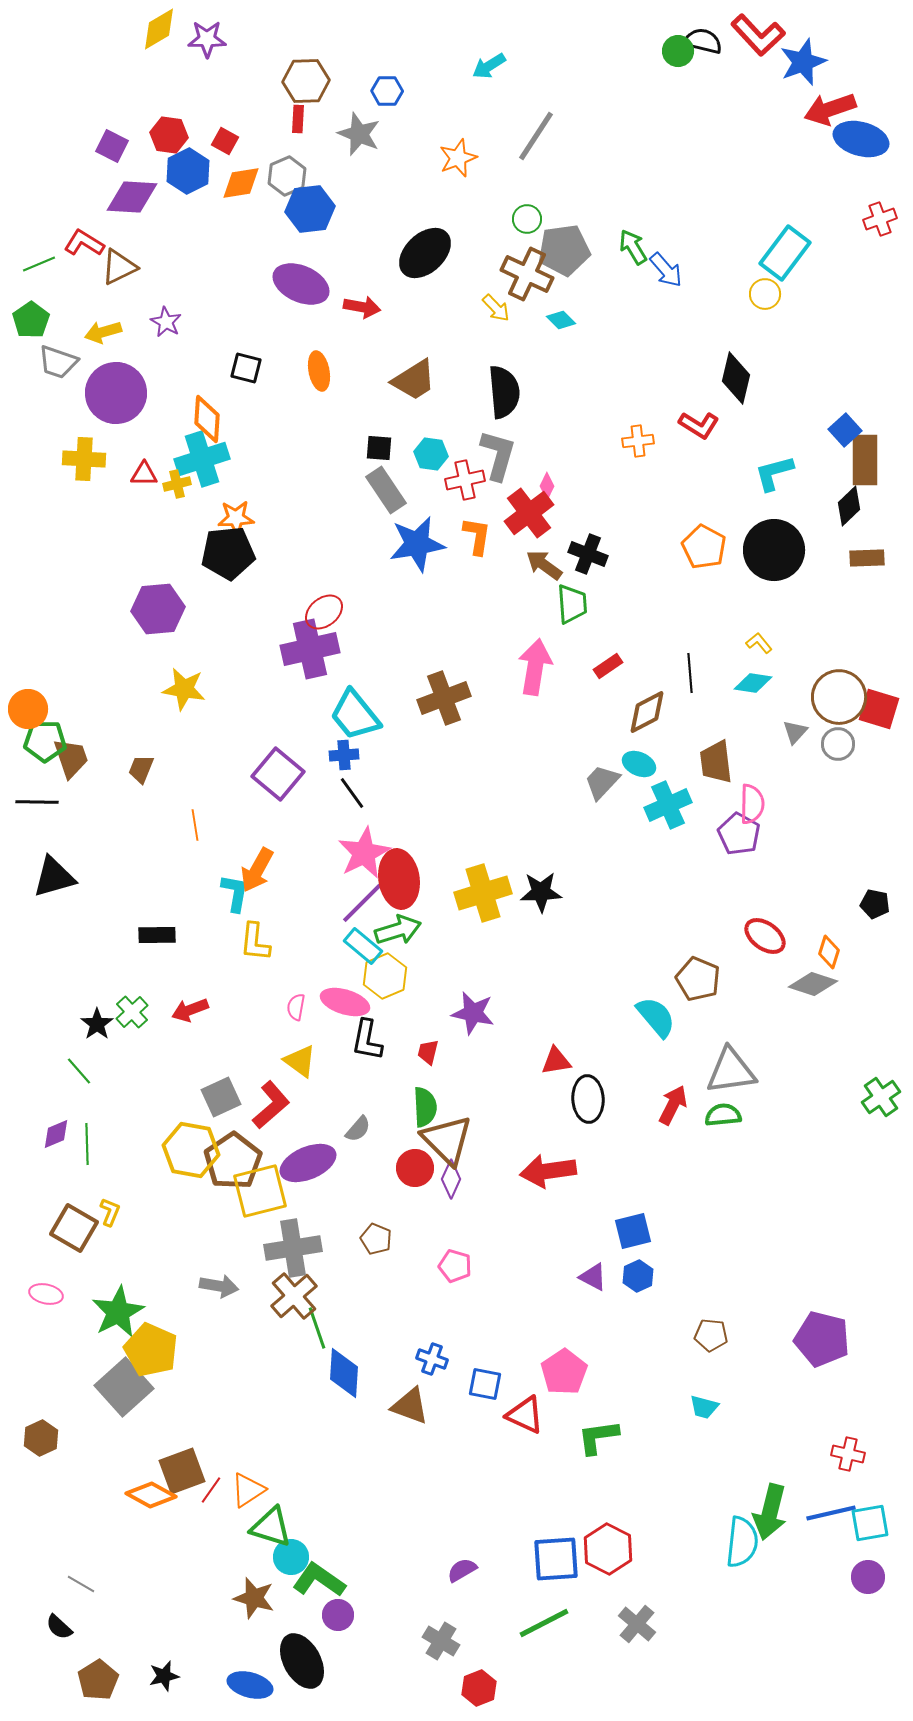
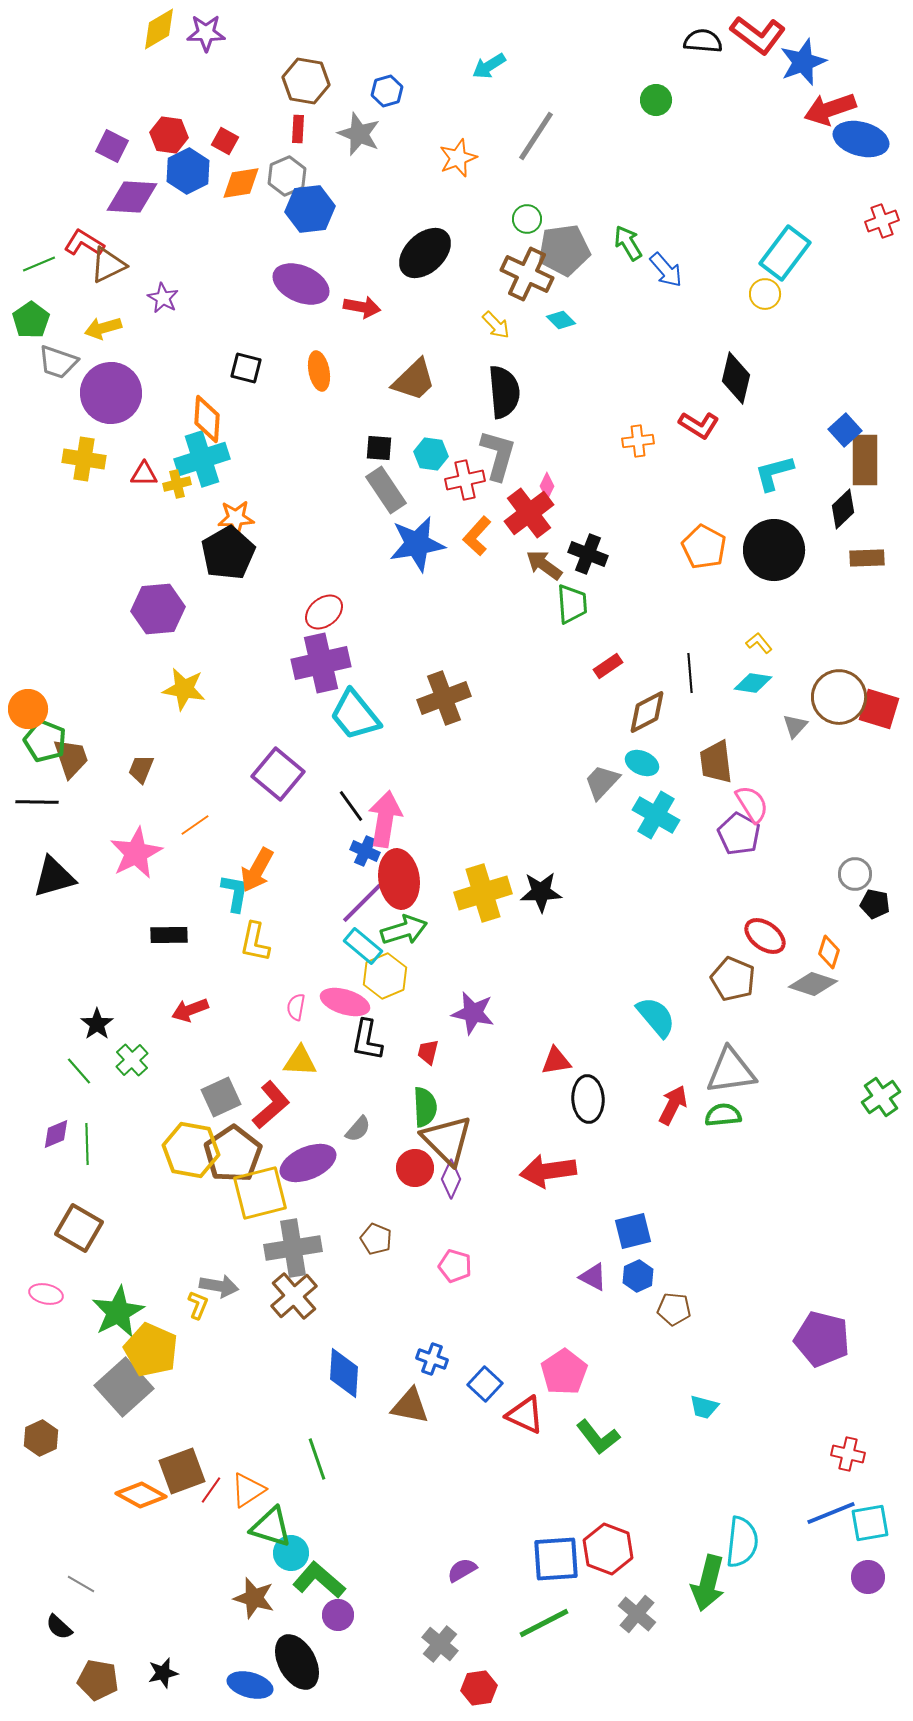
red L-shape at (758, 35): rotated 10 degrees counterclockwise
purple star at (207, 39): moved 1 px left, 6 px up
black semicircle at (703, 41): rotated 9 degrees counterclockwise
green circle at (678, 51): moved 22 px left, 49 px down
brown hexagon at (306, 81): rotated 12 degrees clockwise
blue hexagon at (387, 91): rotated 16 degrees counterclockwise
red rectangle at (298, 119): moved 10 px down
red cross at (880, 219): moved 2 px right, 2 px down
green arrow at (633, 247): moved 5 px left, 4 px up
brown triangle at (119, 267): moved 11 px left, 2 px up
yellow arrow at (496, 308): moved 17 px down
purple star at (166, 322): moved 3 px left, 24 px up
yellow arrow at (103, 332): moved 4 px up
brown trapezoid at (414, 380): rotated 12 degrees counterclockwise
purple circle at (116, 393): moved 5 px left
yellow cross at (84, 459): rotated 6 degrees clockwise
black diamond at (849, 506): moved 6 px left, 3 px down
orange L-shape at (477, 536): rotated 147 degrees counterclockwise
black pentagon at (228, 553): rotated 24 degrees counterclockwise
purple cross at (310, 649): moved 11 px right, 14 px down
pink arrow at (535, 667): moved 150 px left, 152 px down
gray triangle at (795, 732): moved 6 px up
green pentagon at (45, 741): rotated 21 degrees clockwise
gray circle at (838, 744): moved 17 px right, 130 px down
blue cross at (344, 755): moved 21 px right, 96 px down; rotated 28 degrees clockwise
cyan ellipse at (639, 764): moved 3 px right, 1 px up
black line at (352, 793): moved 1 px left, 13 px down
pink semicircle at (752, 804): rotated 33 degrees counterclockwise
cyan cross at (668, 805): moved 12 px left, 10 px down; rotated 36 degrees counterclockwise
orange line at (195, 825): rotated 64 degrees clockwise
pink star at (364, 853): moved 228 px left
green arrow at (398, 930): moved 6 px right
black rectangle at (157, 935): moved 12 px right
yellow L-shape at (255, 942): rotated 6 degrees clockwise
brown pentagon at (698, 979): moved 35 px right
green cross at (132, 1012): moved 48 px down
yellow triangle at (300, 1061): rotated 33 degrees counterclockwise
brown pentagon at (233, 1161): moved 7 px up
yellow square at (260, 1191): moved 2 px down
yellow L-shape at (110, 1212): moved 88 px right, 93 px down
brown square at (74, 1228): moved 5 px right
green line at (317, 1328): moved 131 px down
brown pentagon at (711, 1335): moved 37 px left, 26 px up
blue square at (485, 1384): rotated 32 degrees clockwise
brown triangle at (410, 1406): rotated 9 degrees counterclockwise
green L-shape at (598, 1437): rotated 120 degrees counterclockwise
orange diamond at (151, 1495): moved 10 px left
green arrow at (770, 1512): moved 62 px left, 71 px down
blue line at (831, 1513): rotated 9 degrees counterclockwise
red hexagon at (608, 1549): rotated 6 degrees counterclockwise
cyan circle at (291, 1557): moved 4 px up
green L-shape at (319, 1580): rotated 6 degrees clockwise
gray cross at (637, 1624): moved 10 px up
gray cross at (441, 1641): moved 1 px left, 3 px down; rotated 9 degrees clockwise
black ellipse at (302, 1661): moved 5 px left, 1 px down
black star at (164, 1676): moved 1 px left, 3 px up
brown pentagon at (98, 1680): rotated 30 degrees counterclockwise
red hexagon at (479, 1688): rotated 12 degrees clockwise
